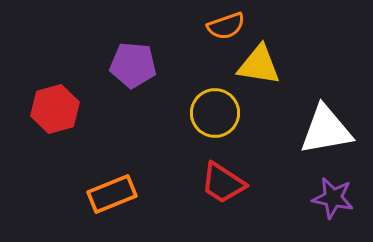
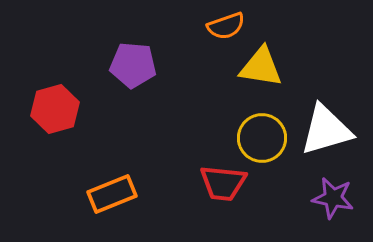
yellow triangle: moved 2 px right, 2 px down
yellow circle: moved 47 px right, 25 px down
white triangle: rotated 6 degrees counterclockwise
red trapezoid: rotated 27 degrees counterclockwise
